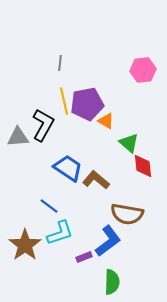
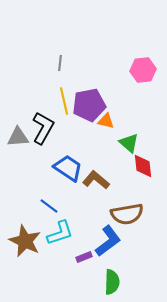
purple pentagon: moved 2 px right, 1 px down
orange triangle: rotated 18 degrees counterclockwise
black L-shape: moved 3 px down
brown semicircle: rotated 20 degrees counterclockwise
brown star: moved 4 px up; rotated 12 degrees counterclockwise
